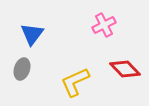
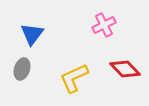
yellow L-shape: moved 1 px left, 4 px up
